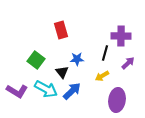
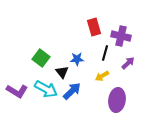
red rectangle: moved 33 px right, 3 px up
purple cross: rotated 12 degrees clockwise
green square: moved 5 px right, 2 px up
